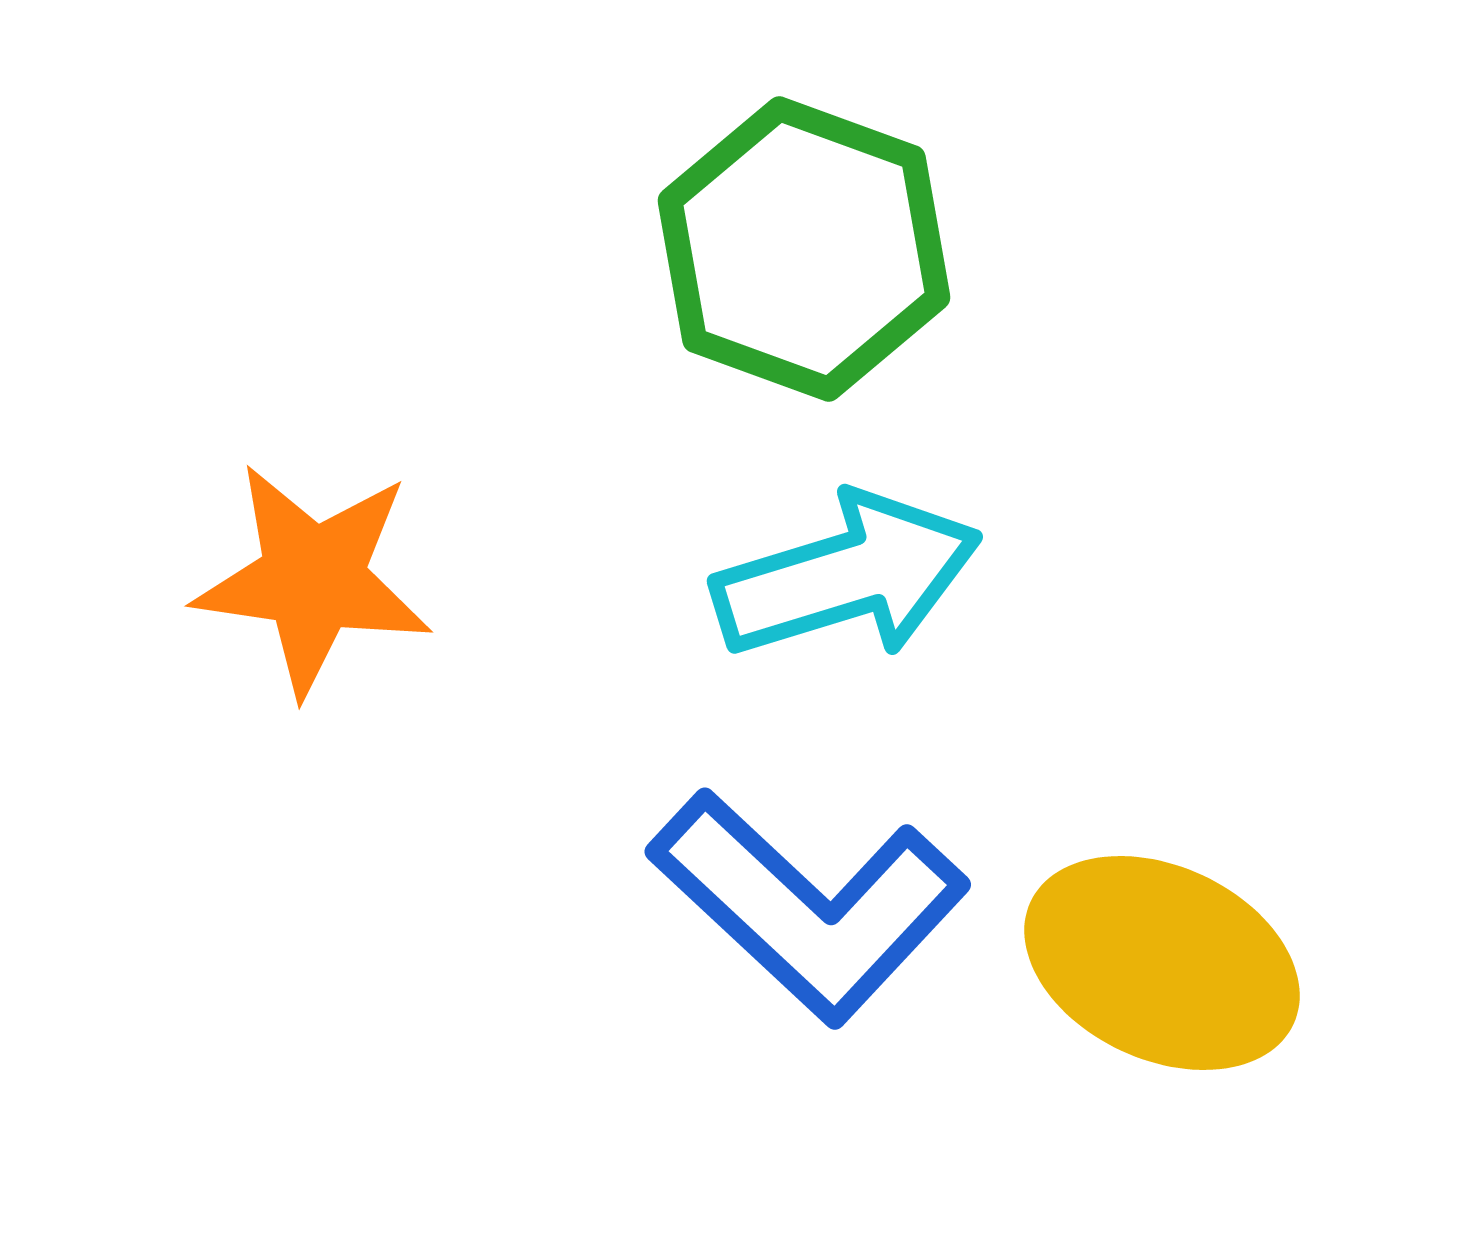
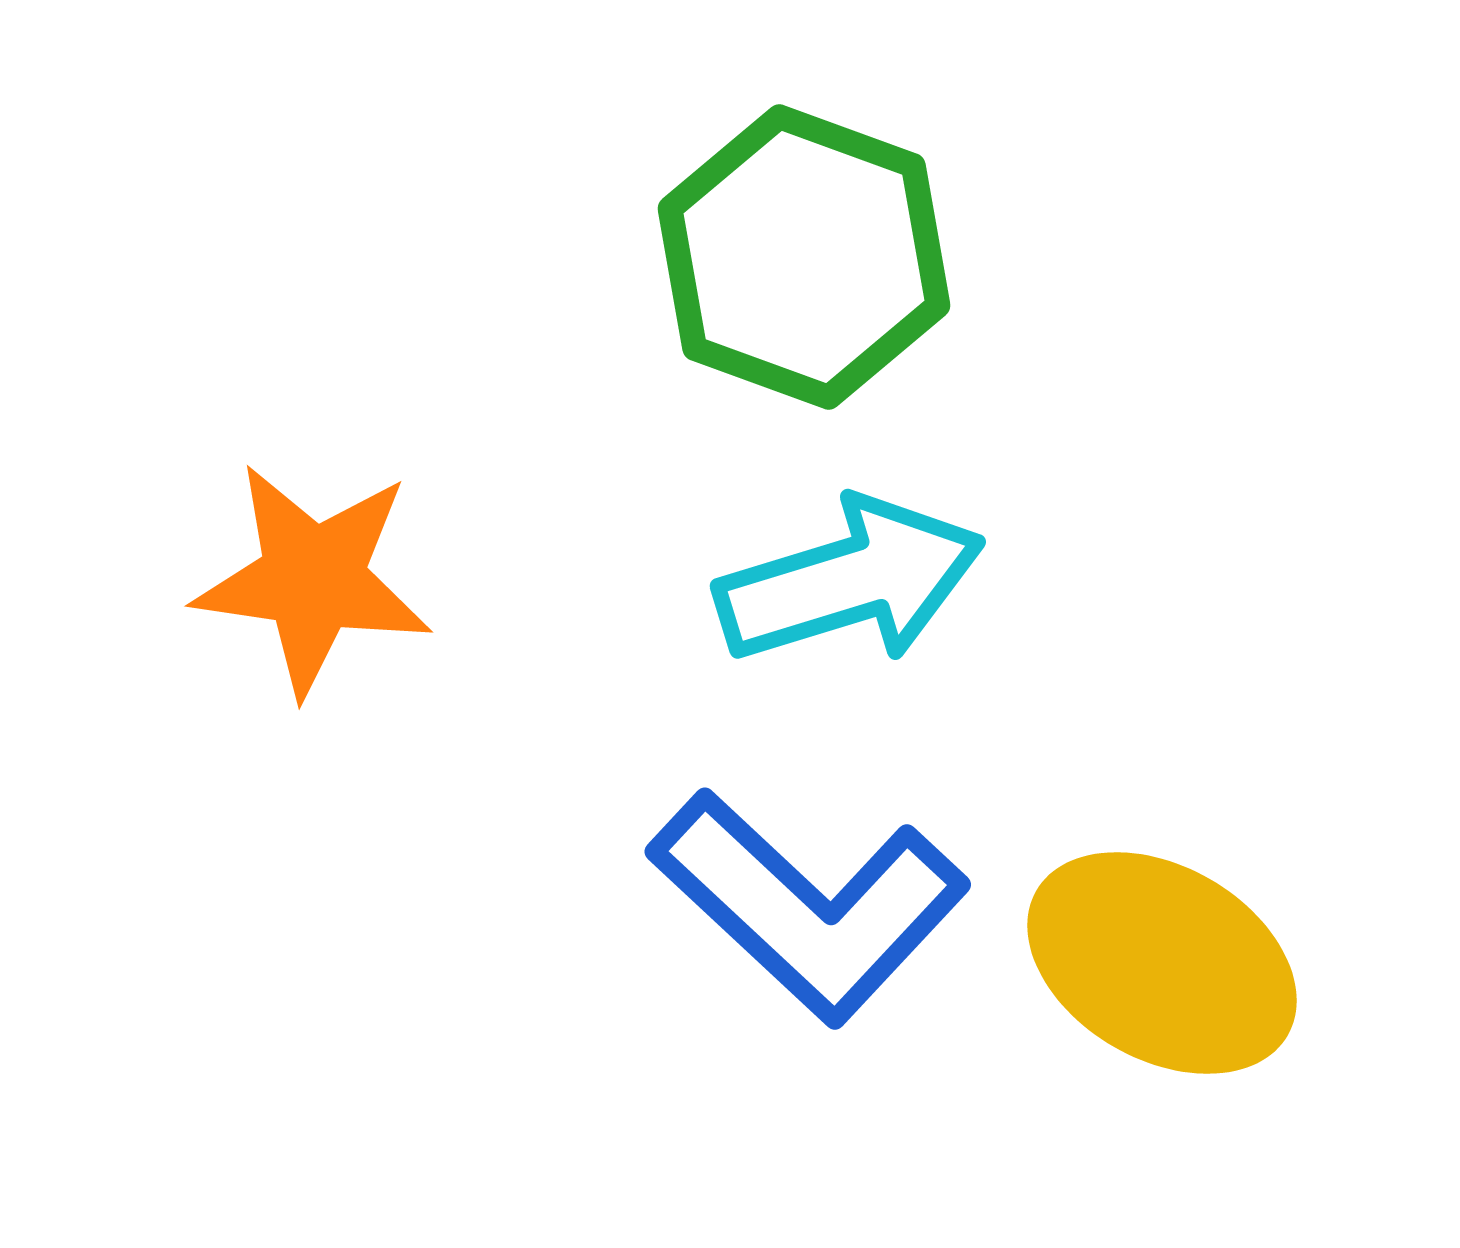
green hexagon: moved 8 px down
cyan arrow: moved 3 px right, 5 px down
yellow ellipse: rotated 5 degrees clockwise
